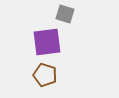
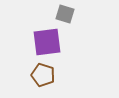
brown pentagon: moved 2 px left
